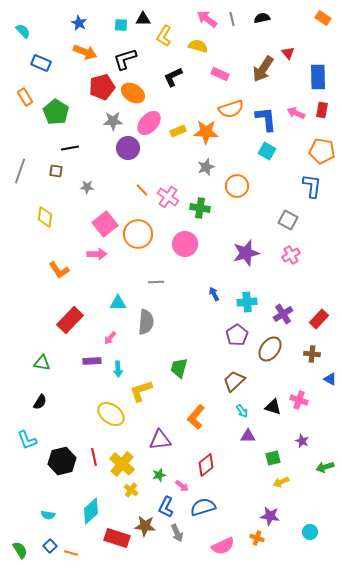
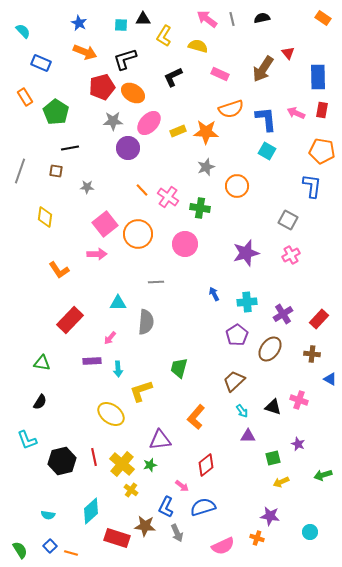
purple star at (302, 441): moved 4 px left, 3 px down
green arrow at (325, 467): moved 2 px left, 8 px down
green star at (159, 475): moved 9 px left, 10 px up
